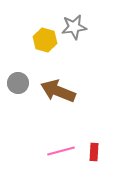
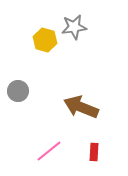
gray circle: moved 8 px down
brown arrow: moved 23 px right, 16 px down
pink line: moved 12 px left; rotated 24 degrees counterclockwise
